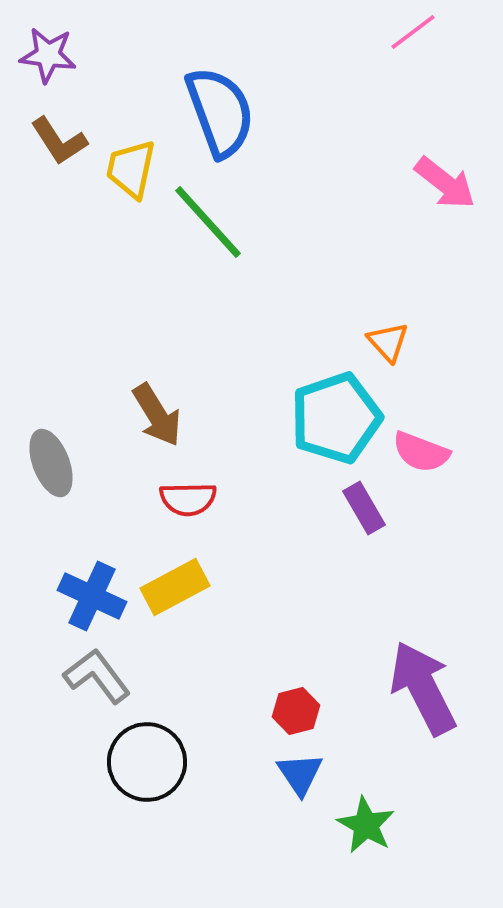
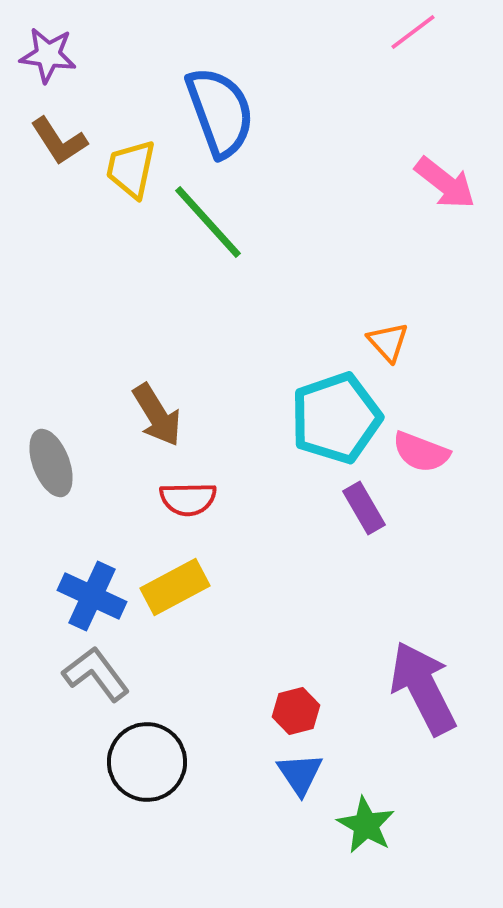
gray L-shape: moved 1 px left, 2 px up
